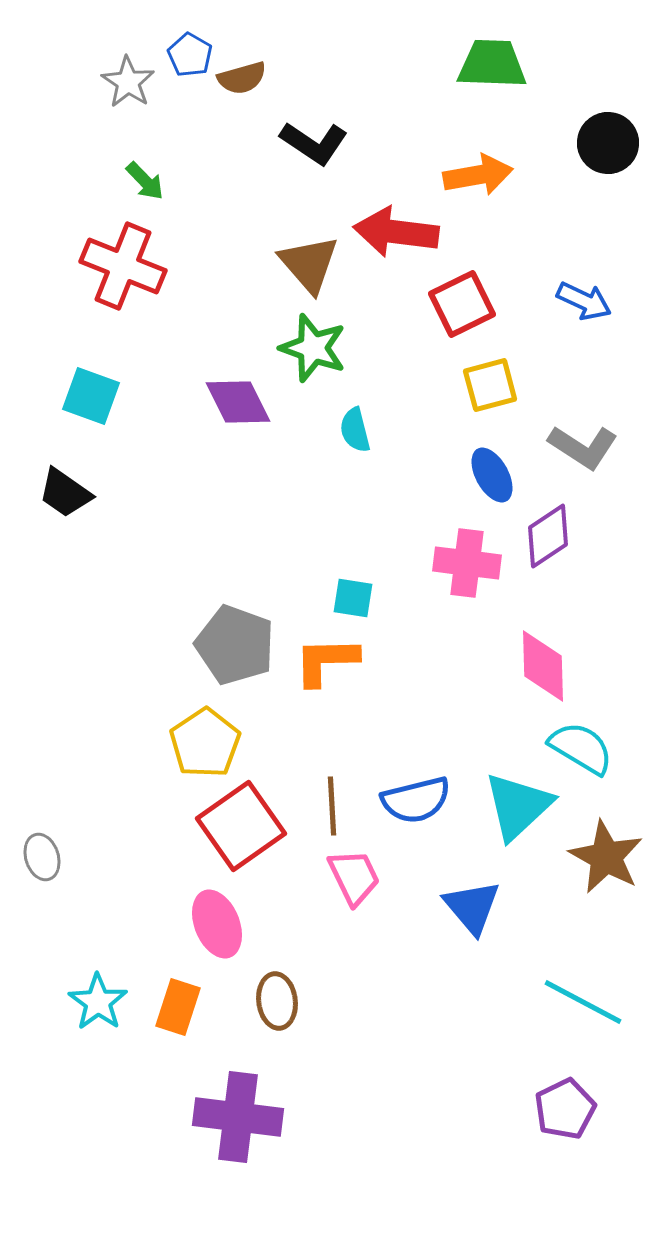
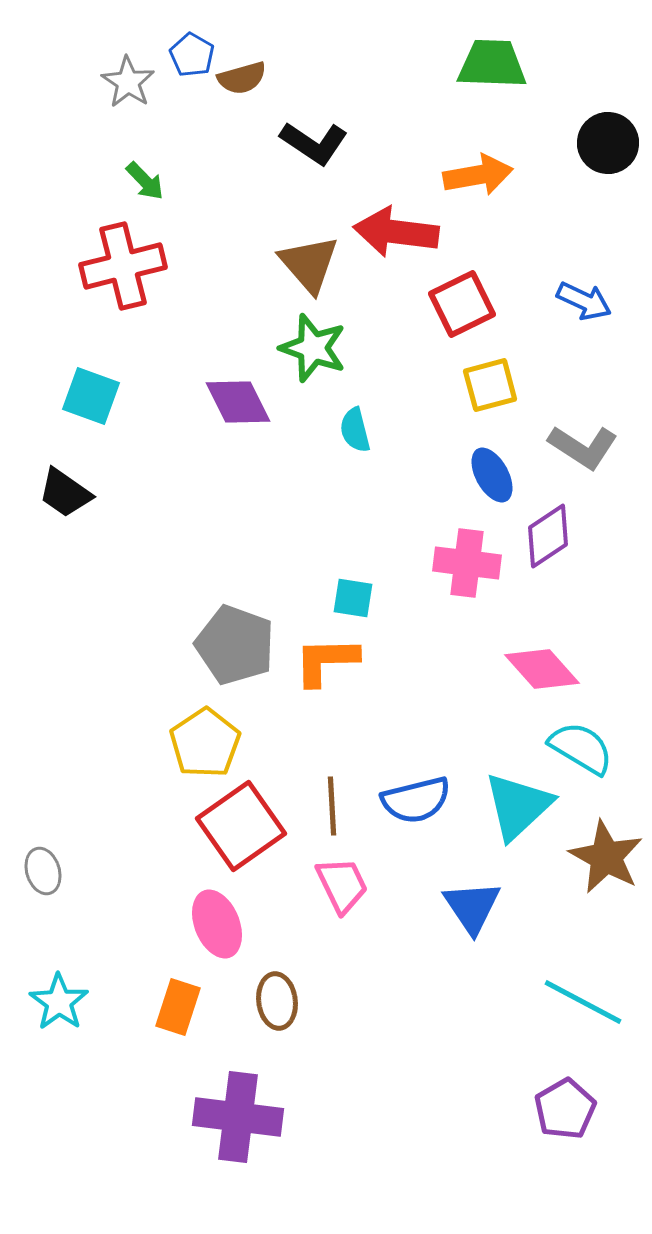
blue pentagon at (190, 55): moved 2 px right
red cross at (123, 266): rotated 36 degrees counterclockwise
pink diamond at (543, 666): moved 1 px left, 3 px down; rotated 40 degrees counterclockwise
gray ellipse at (42, 857): moved 1 px right, 14 px down
pink trapezoid at (354, 877): moved 12 px left, 8 px down
blue triangle at (472, 907): rotated 6 degrees clockwise
cyan star at (98, 1002): moved 39 px left
purple pentagon at (565, 1109): rotated 4 degrees counterclockwise
